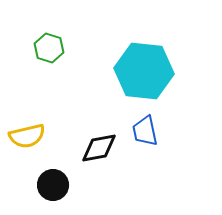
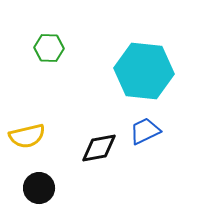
green hexagon: rotated 16 degrees counterclockwise
blue trapezoid: rotated 76 degrees clockwise
black circle: moved 14 px left, 3 px down
